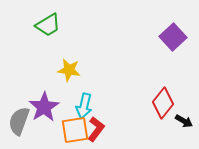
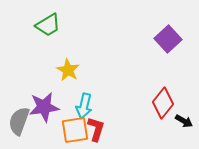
purple square: moved 5 px left, 2 px down
yellow star: moved 1 px left; rotated 20 degrees clockwise
purple star: rotated 24 degrees clockwise
red L-shape: rotated 20 degrees counterclockwise
